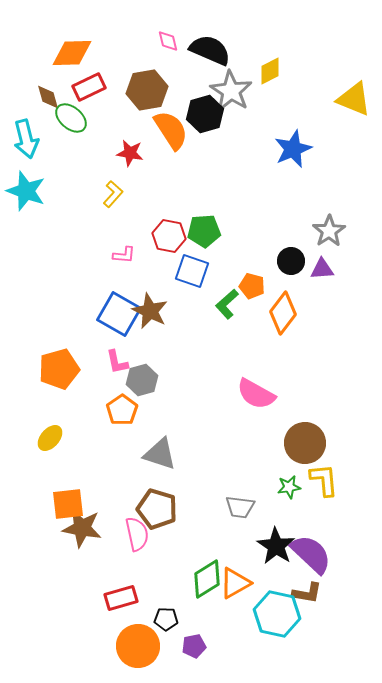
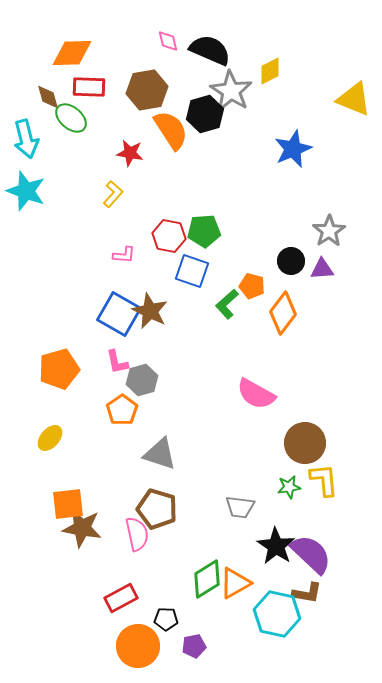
red rectangle at (89, 87): rotated 28 degrees clockwise
red rectangle at (121, 598): rotated 12 degrees counterclockwise
